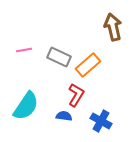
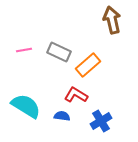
brown arrow: moved 1 px left, 7 px up
gray rectangle: moved 5 px up
red L-shape: rotated 90 degrees counterclockwise
cyan semicircle: rotated 92 degrees counterclockwise
blue semicircle: moved 2 px left
blue cross: rotated 30 degrees clockwise
